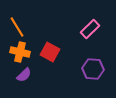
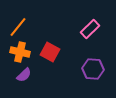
orange line: moved 1 px right; rotated 70 degrees clockwise
